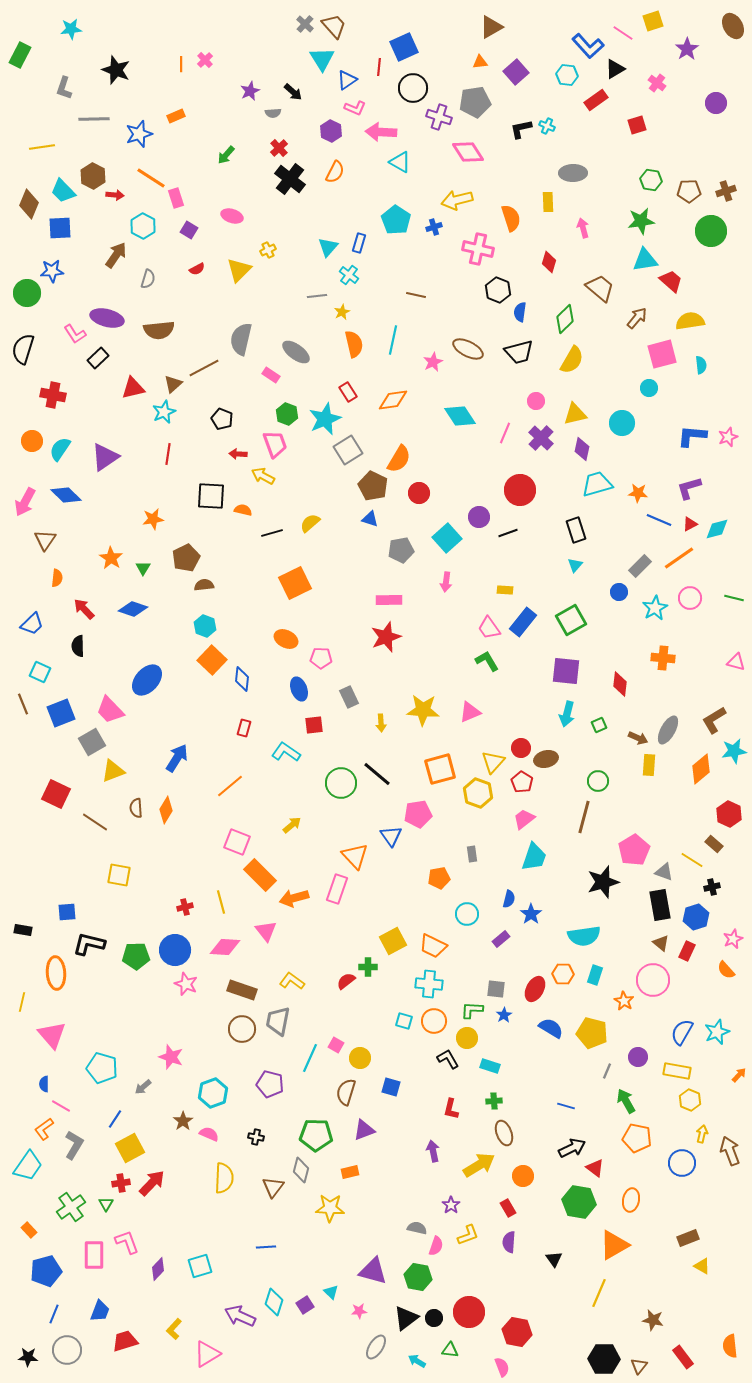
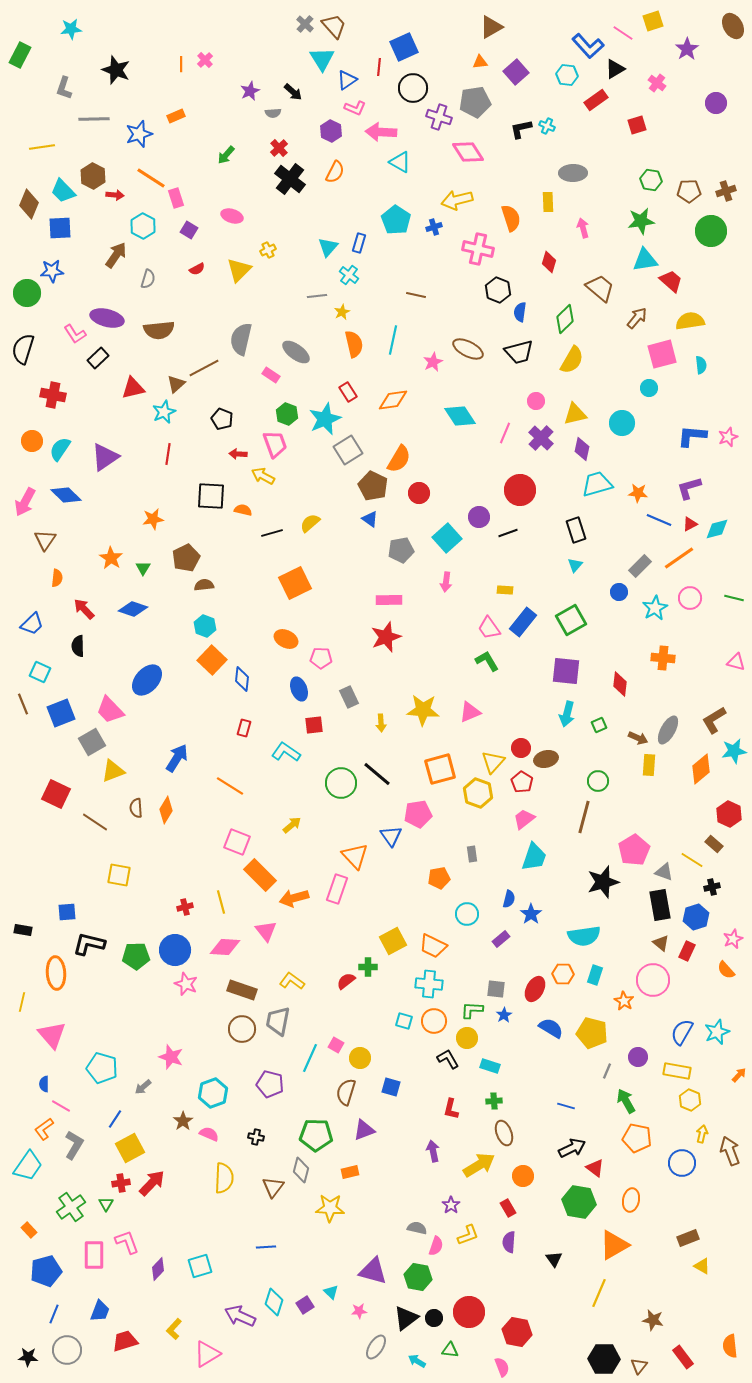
brown triangle at (173, 384): moved 3 px right
blue triangle at (370, 519): rotated 18 degrees clockwise
orange line at (230, 786): rotated 72 degrees clockwise
